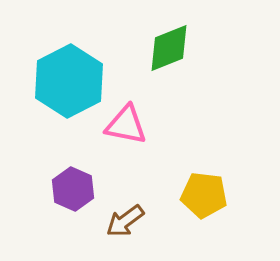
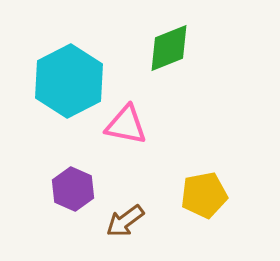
yellow pentagon: rotated 18 degrees counterclockwise
